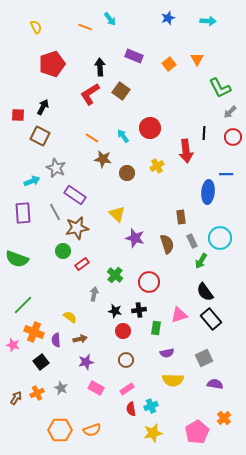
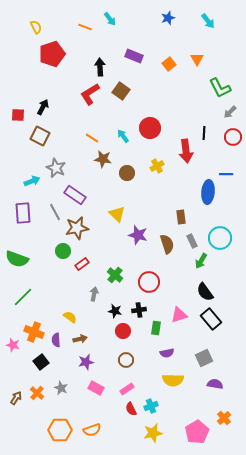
cyan arrow at (208, 21): rotated 49 degrees clockwise
red pentagon at (52, 64): moved 10 px up
purple star at (135, 238): moved 3 px right, 3 px up
green line at (23, 305): moved 8 px up
orange cross at (37, 393): rotated 24 degrees counterclockwise
red semicircle at (131, 409): rotated 16 degrees counterclockwise
